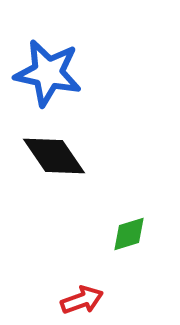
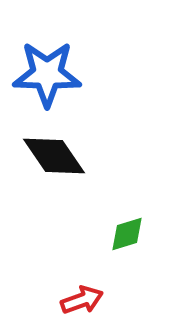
blue star: moved 1 px left, 1 px down; rotated 10 degrees counterclockwise
green diamond: moved 2 px left
